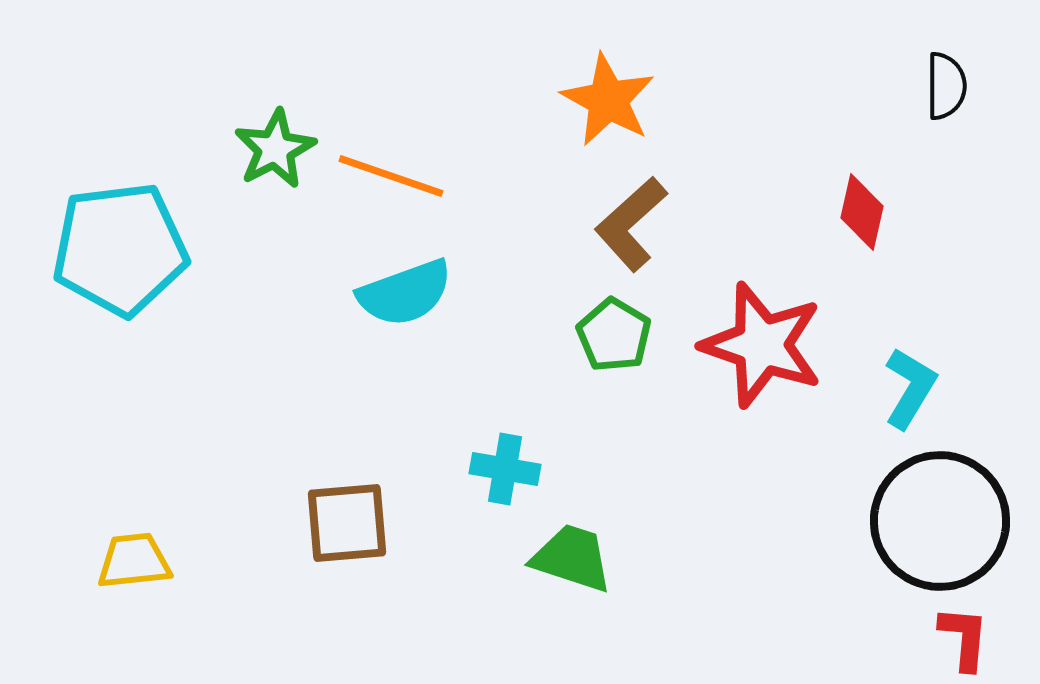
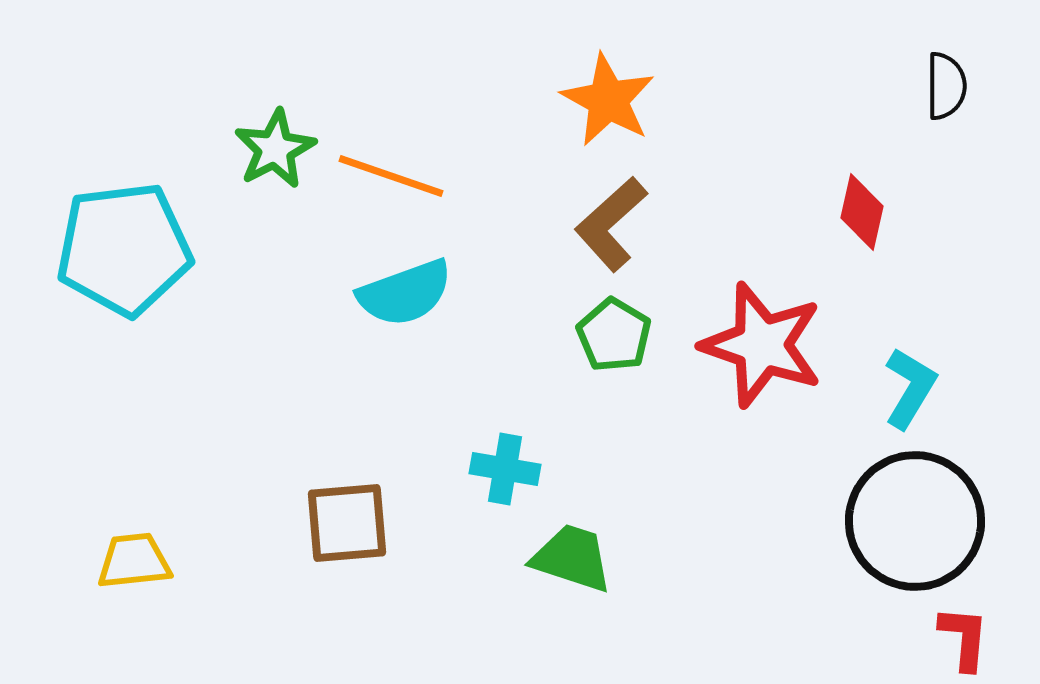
brown L-shape: moved 20 px left
cyan pentagon: moved 4 px right
black circle: moved 25 px left
